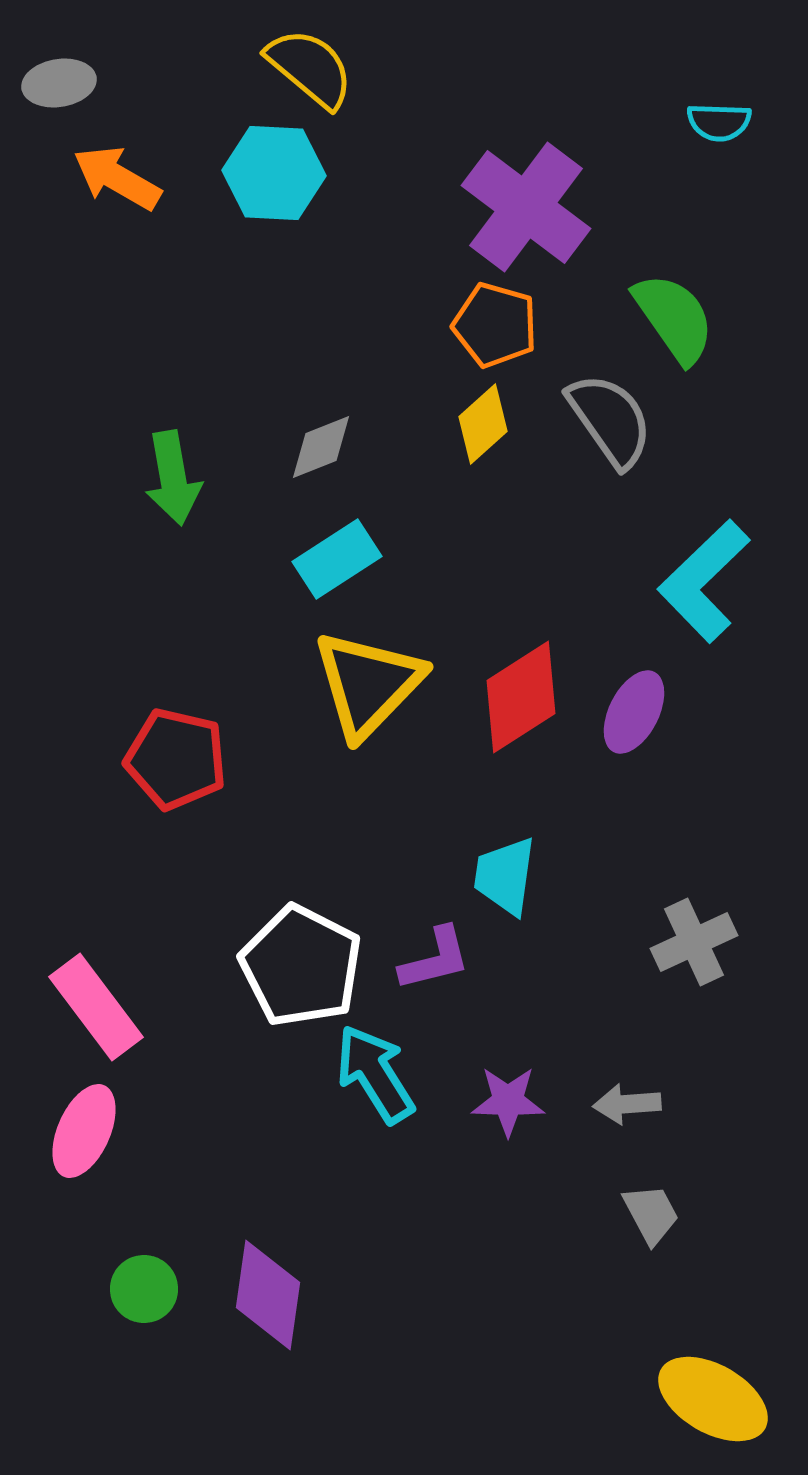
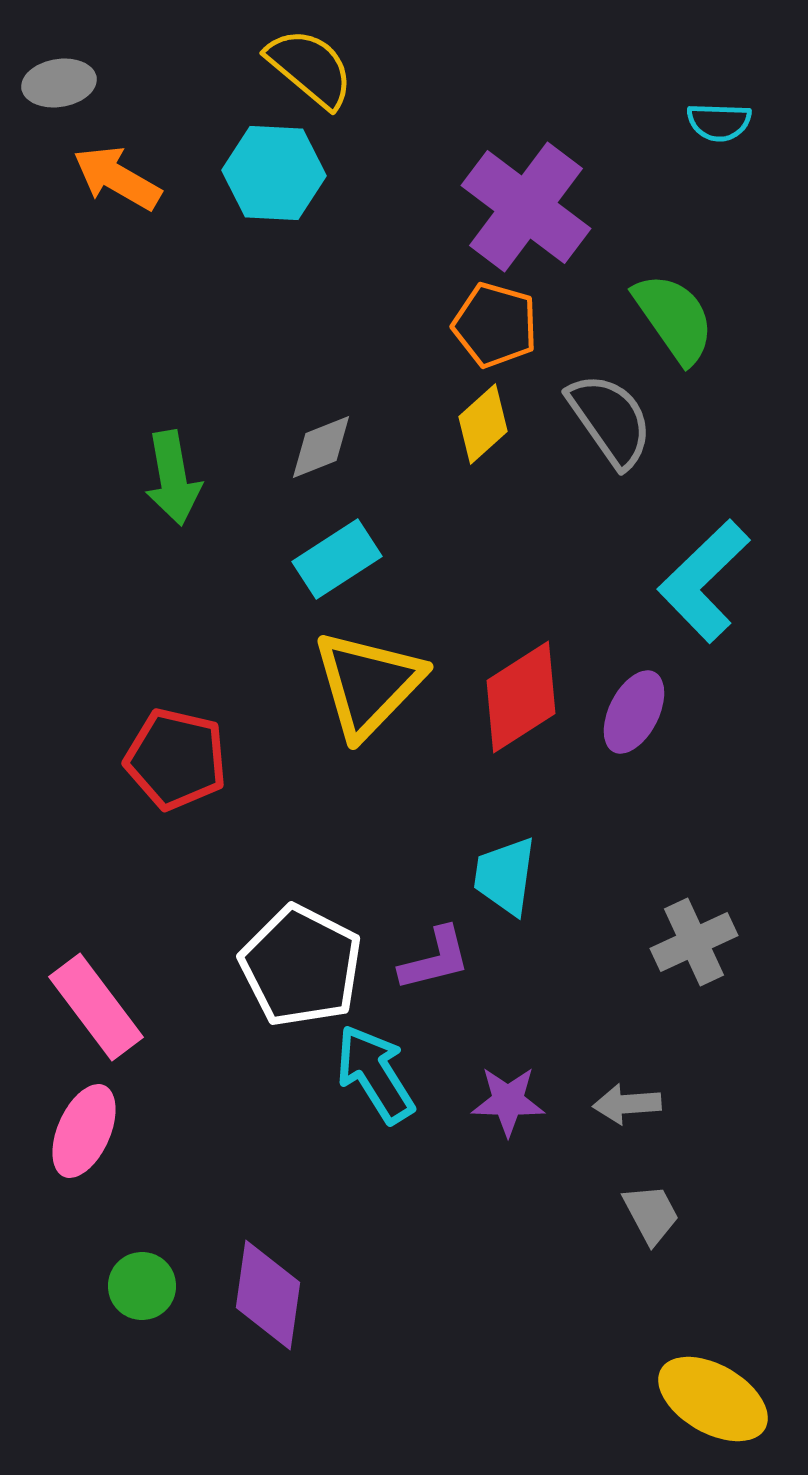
green circle: moved 2 px left, 3 px up
